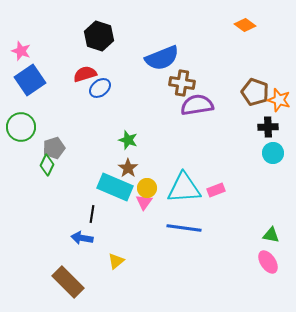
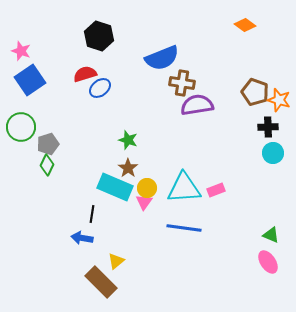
gray pentagon: moved 6 px left, 4 px up
green triangle: rotated 12 degrees clockwise
brown rectangle: moved 33 px right
